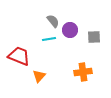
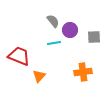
cyan line: moved 5 px right, 4 px down
